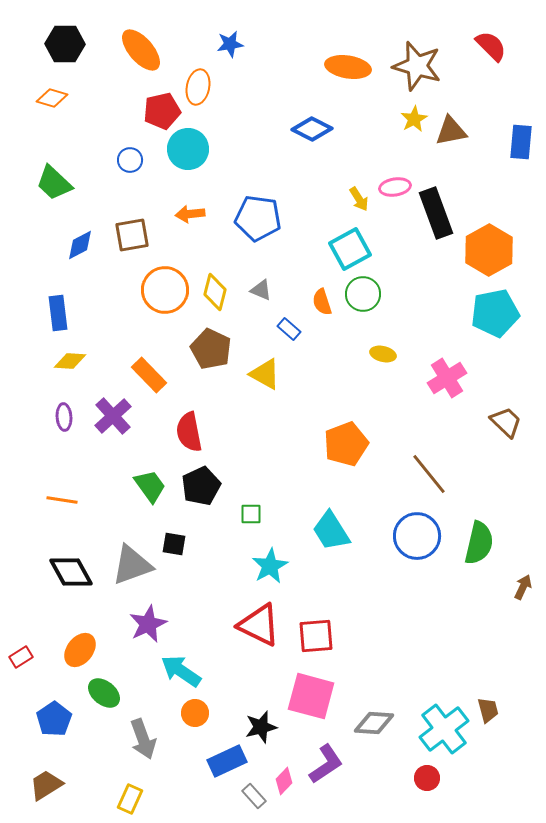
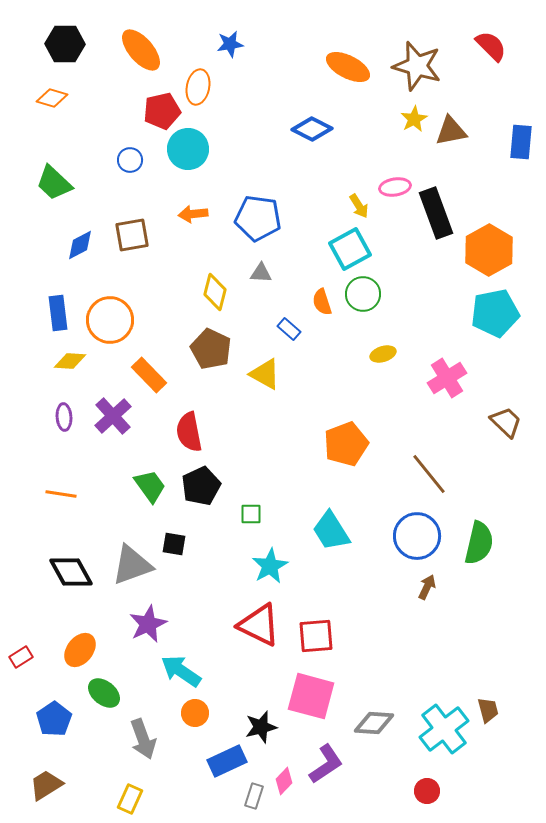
orange ellipse at (348, 67): rotated 18 degrees clockwise
yellow arrow at (359, 199): moved 7 px down
orange arrow at (190, 214): moved 3 px right
orange circle at (165, 290): moved 55 px left, 30 px down
gray triangle at (261, 290): moved 17 px up; rotated 20 degrees counterclockwise
yellow ellipse at (383, 354): rotated 30 degrees counterclockwise
orange line at (62, 500): moved 1 px left, 6 px up
brown arrow at (523, 587): moved 96 px left
red circle at (427, 778): moved 13 px down
gray rectangle at (254, 796): rotated 60 degrees clockwise
